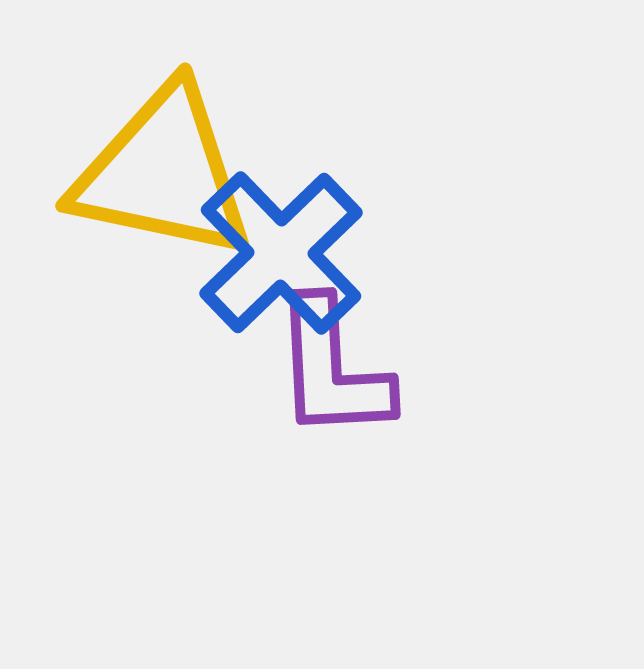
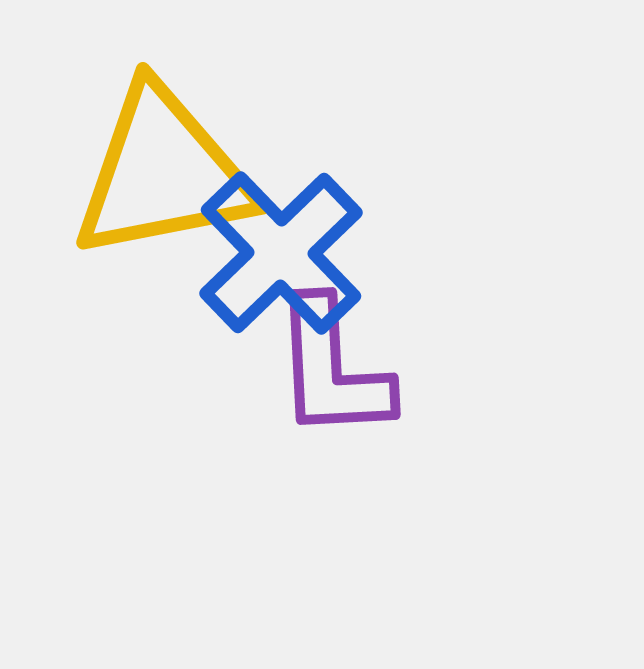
yellow triangle: rotated 23 degrees counterclockwise
